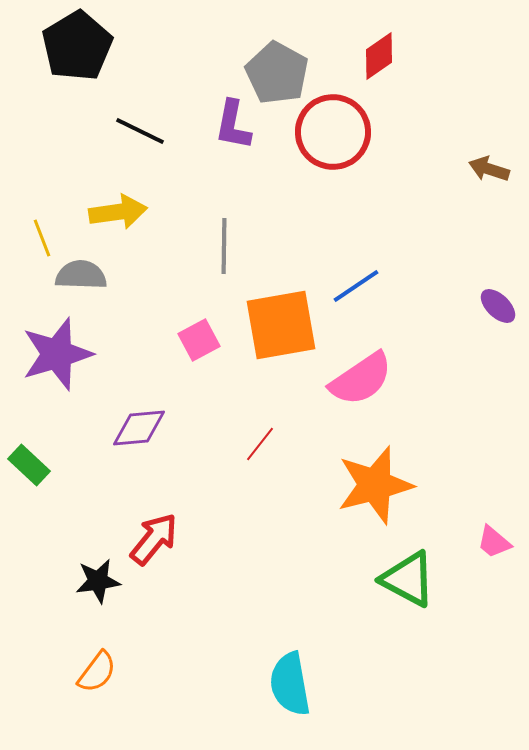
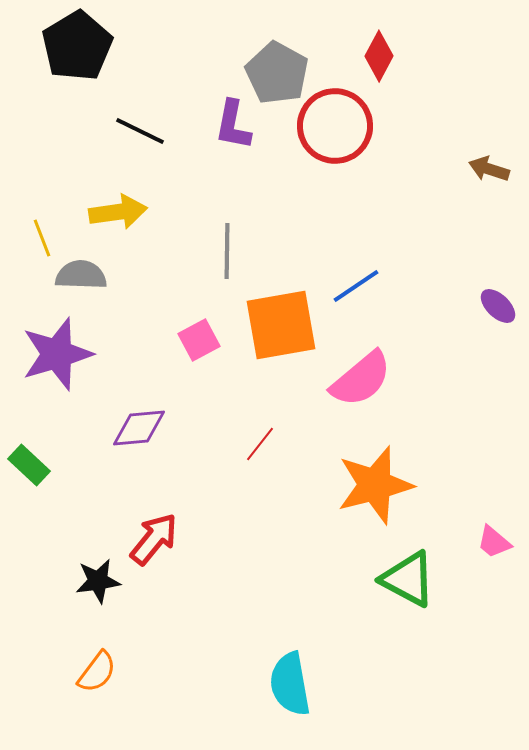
red diamond: rotated 27 degrees counterclockwise
red circle: moved 2 px right, 6 px up
gray line: moved 3 px right, 5 px down
pink semicircle: rotated 6 degrees counterclockwise
